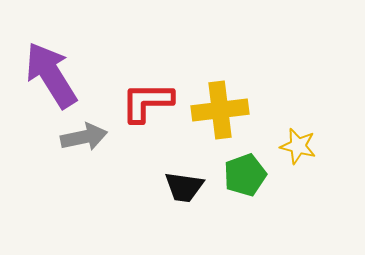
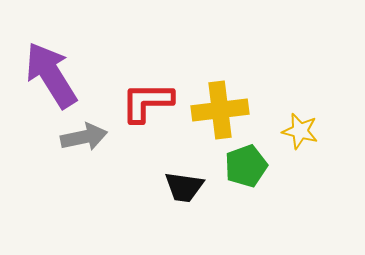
yellow star: moved 2 px right, 15 px up
green pentagon: moved 1 px right, 9 px up
